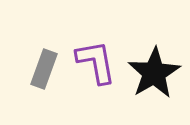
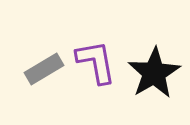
gray rectangle: rotated 39 degrees clockwise
